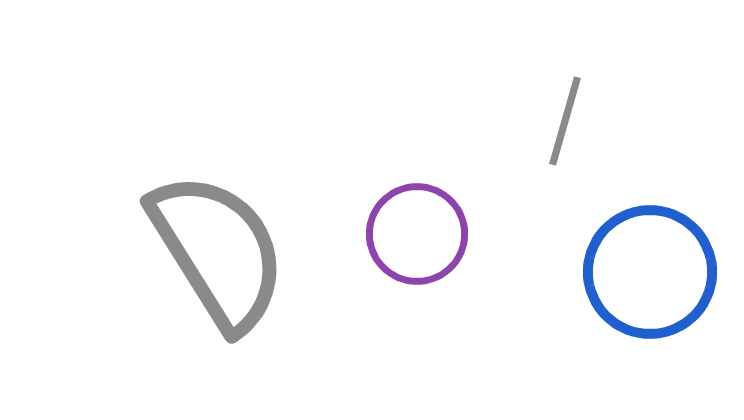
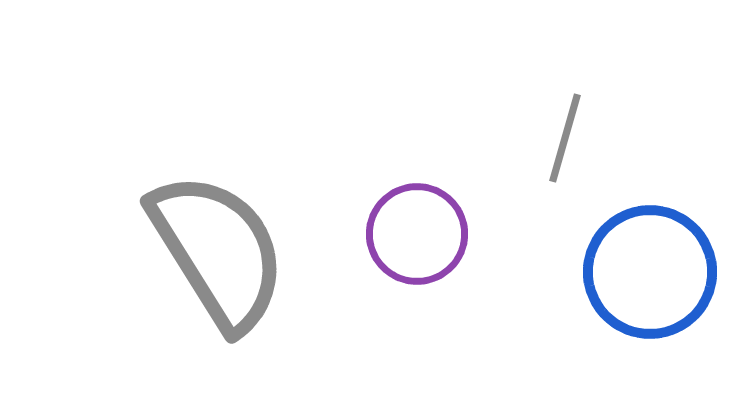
gray line: moved 17 px down
